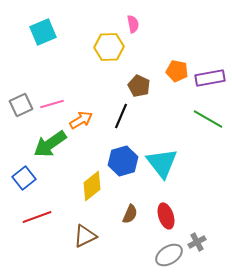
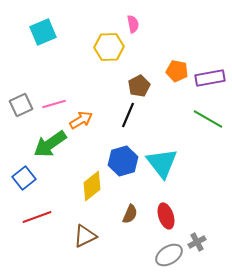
brown pentagon: rotated 20 degrees clockwise
pink line: moved 2 px right
black line: moved 7 px right, 1 px up
